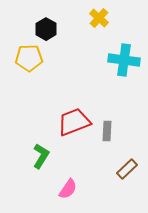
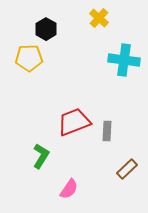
pink semicircle: moved 1 px right
